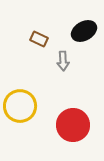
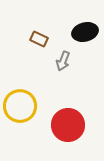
black ellipse: moved 1 px right, 1 px down; rotated 15 degrees clockwise
gray arrow: rotated 24 degrees clockwise
red circle: moved 5 px left
